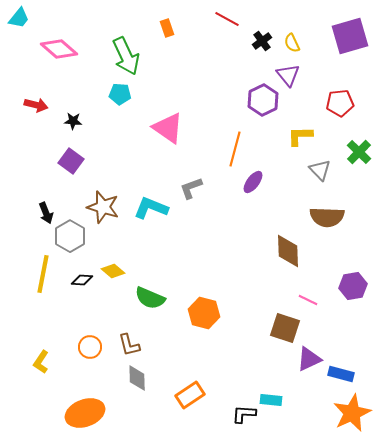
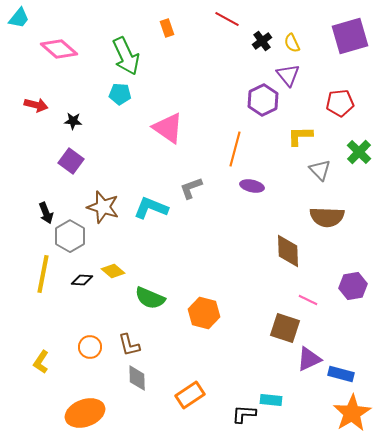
purple ellipse at (253, 182): moved 1 px left, 4 px down; rotated 65 degrees clockwise
orange star at (352, 413): rotated 6 degrees counterclockwise
